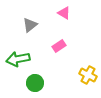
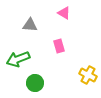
gray triangle: rotated 42 degrees clockwise
pink rectangle: rotated 72 degrees counterclockwise
green arrow: rotated 10 degrees counterclockwise
